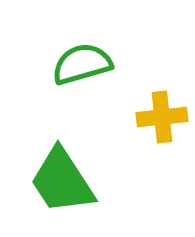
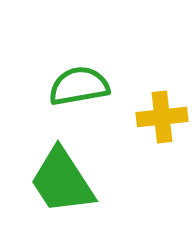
green semicircle: moved 3 px left, 22 px down; rotated 6 degrees clockwise
